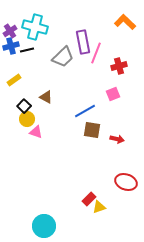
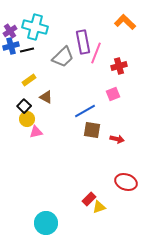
yellow rectangle: moved 15 px right
pink triangle: rotated 32 degrees counterclockwise
cyan circle: moved 2 px right, 3 px up
